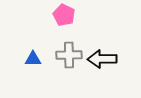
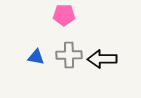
pink pentagon: rotated 25 degrees counterclockwise
blue triangle: moved 3 px right, 2 px up; rotated 12 degrees clockwise
